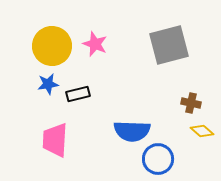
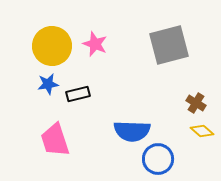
brown cross: moved 5 px right; rotated 18 degrees clockwise
pink trapezoid: rotated 21 degrees counterclockwise
